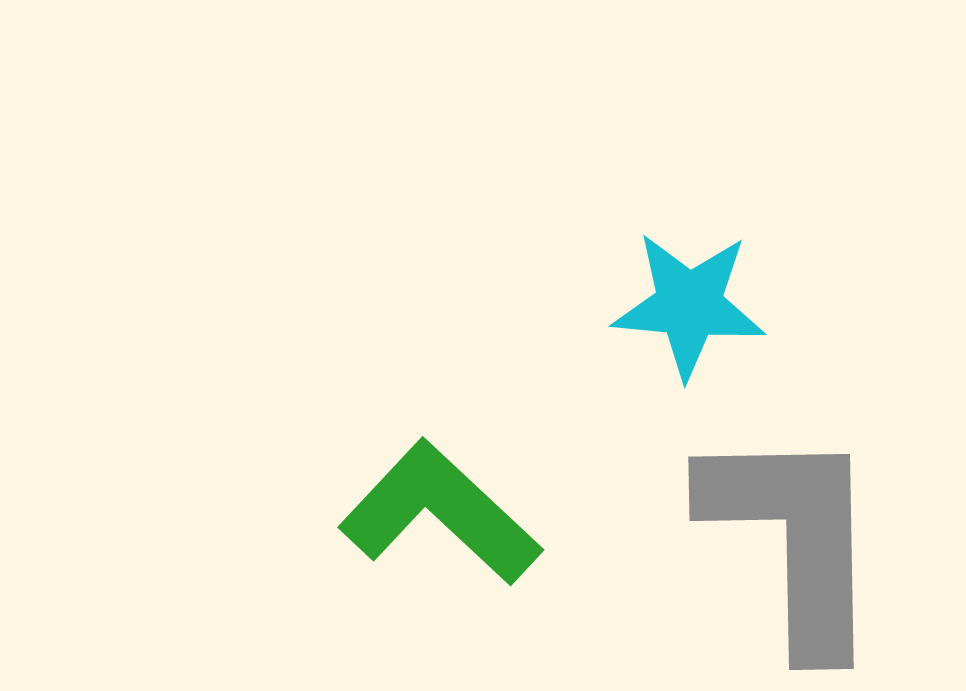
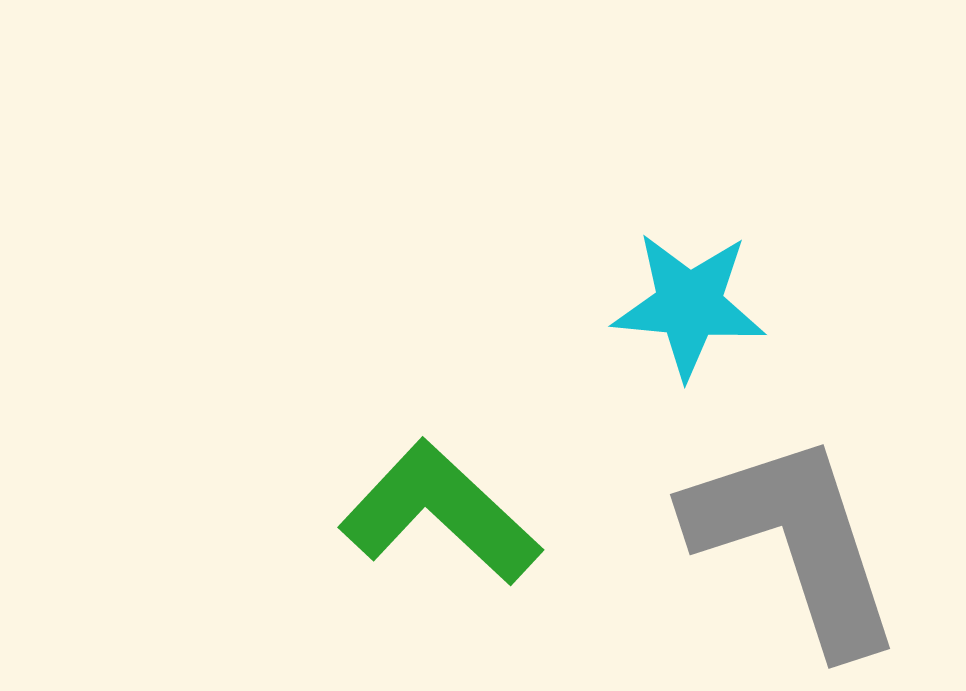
gray L-shape: moved 1 px right, 3 px down; rotated 17 degrees counterclockwise
